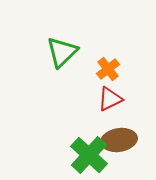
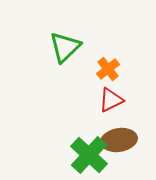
green triangle: moved 3 px right, 5 px up
red triangle: moved 1 px right, 1 px down
